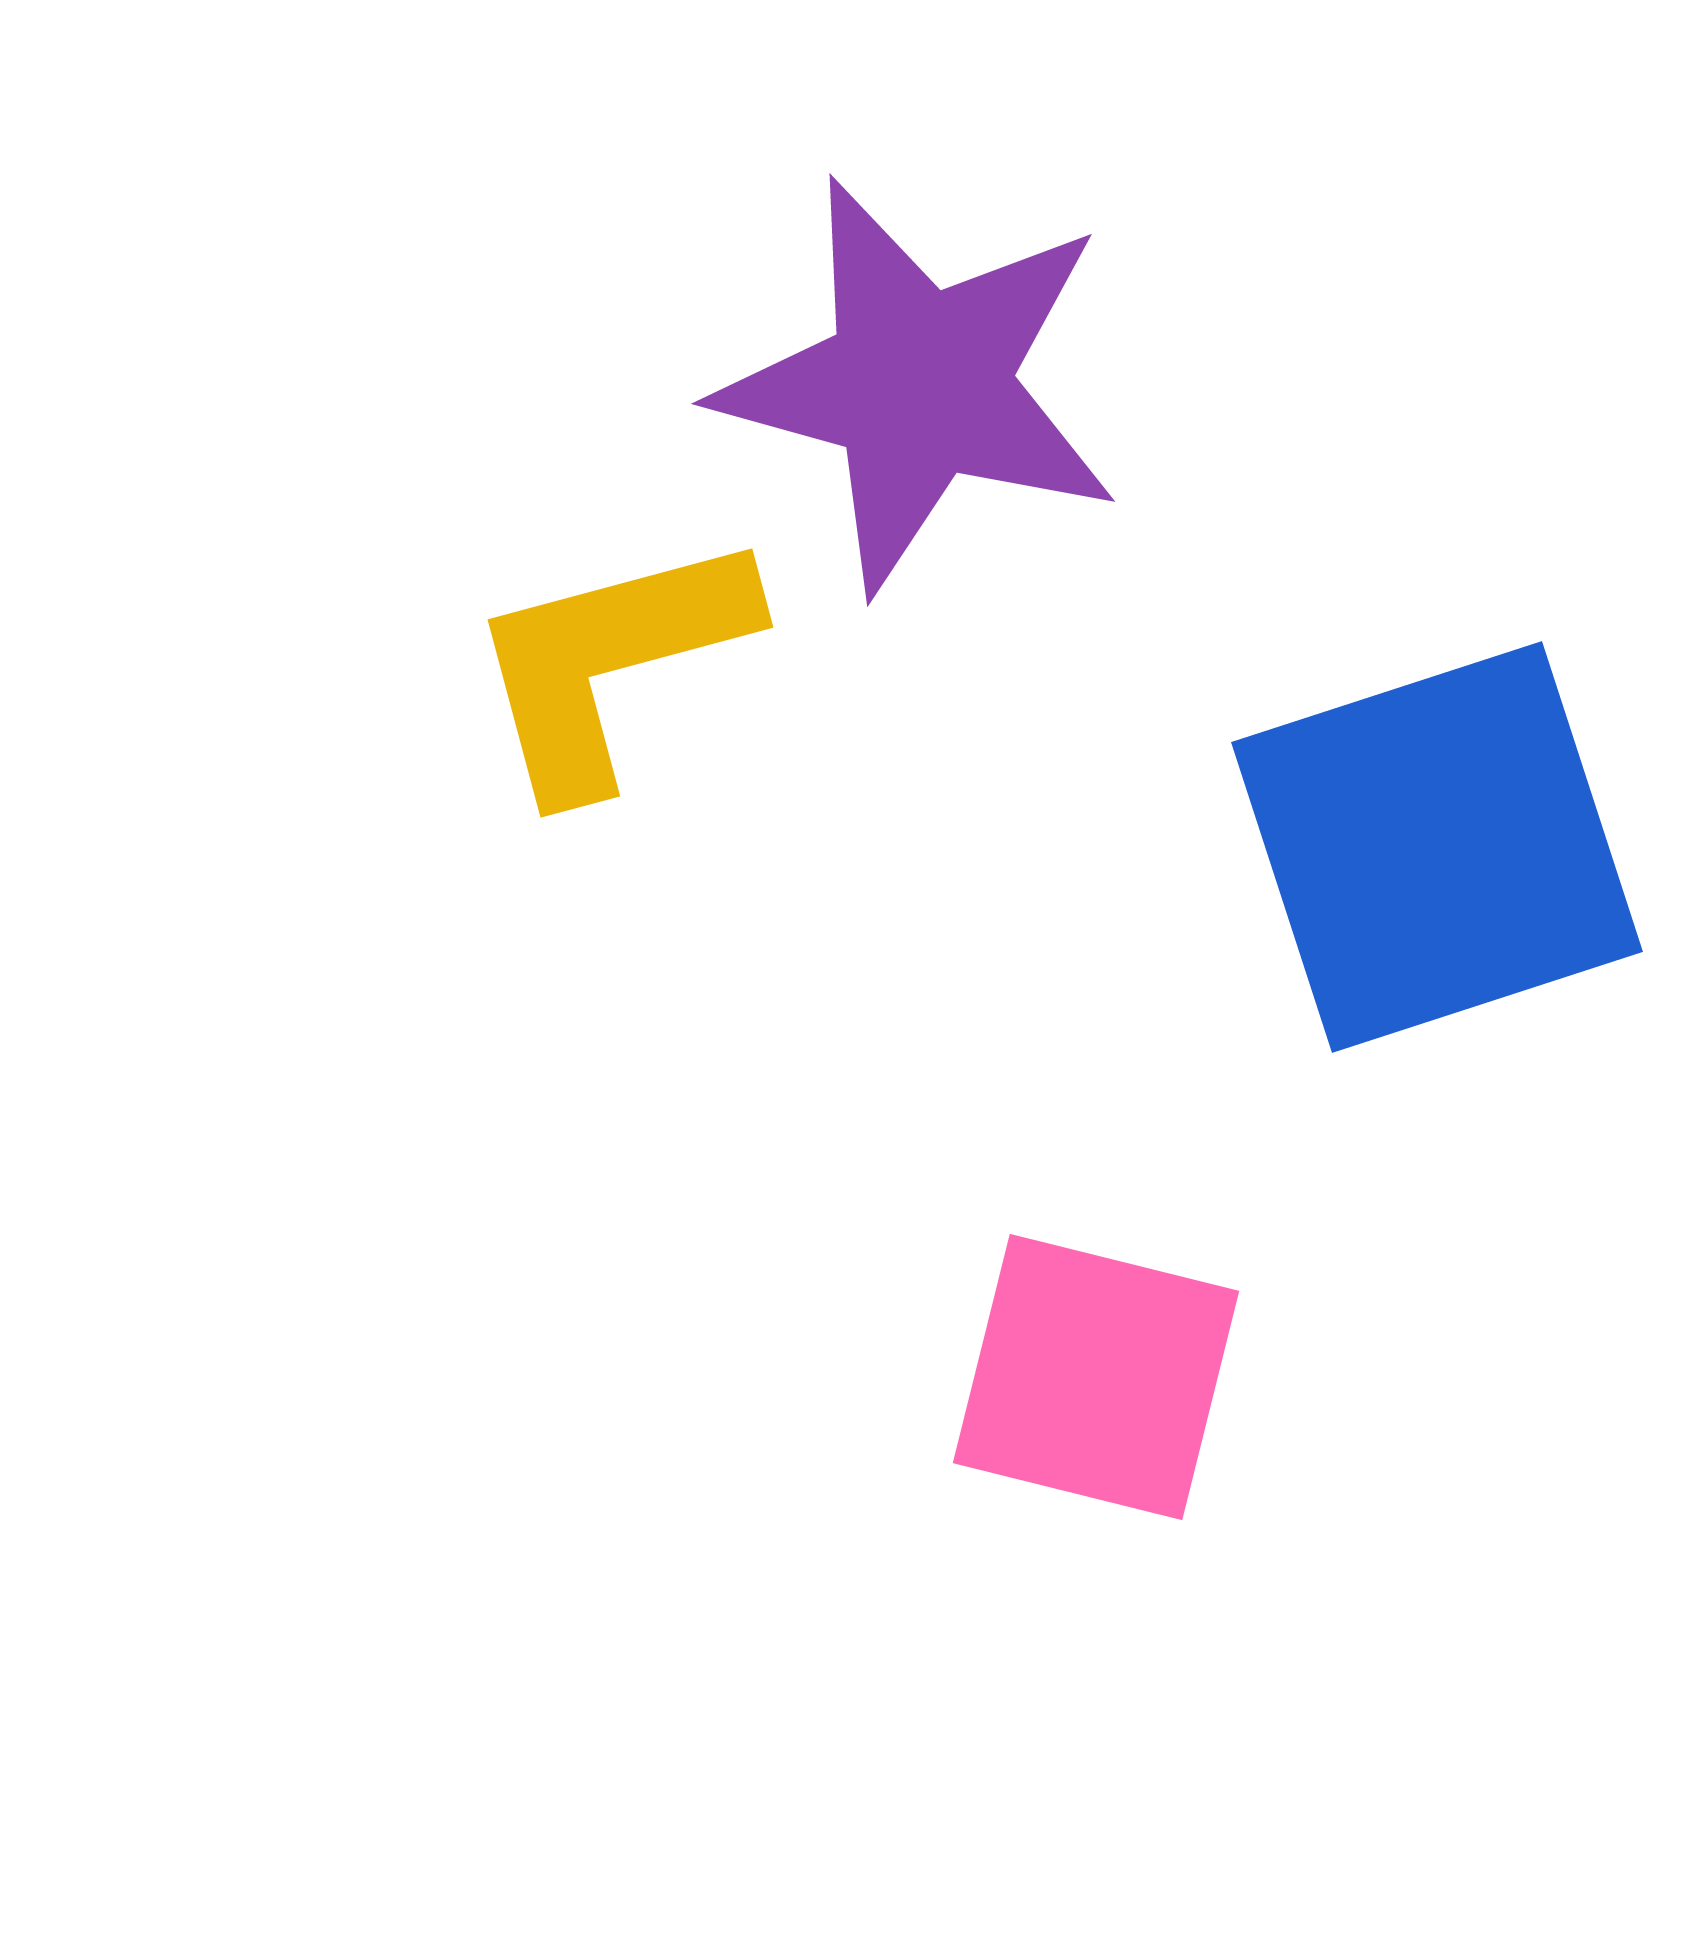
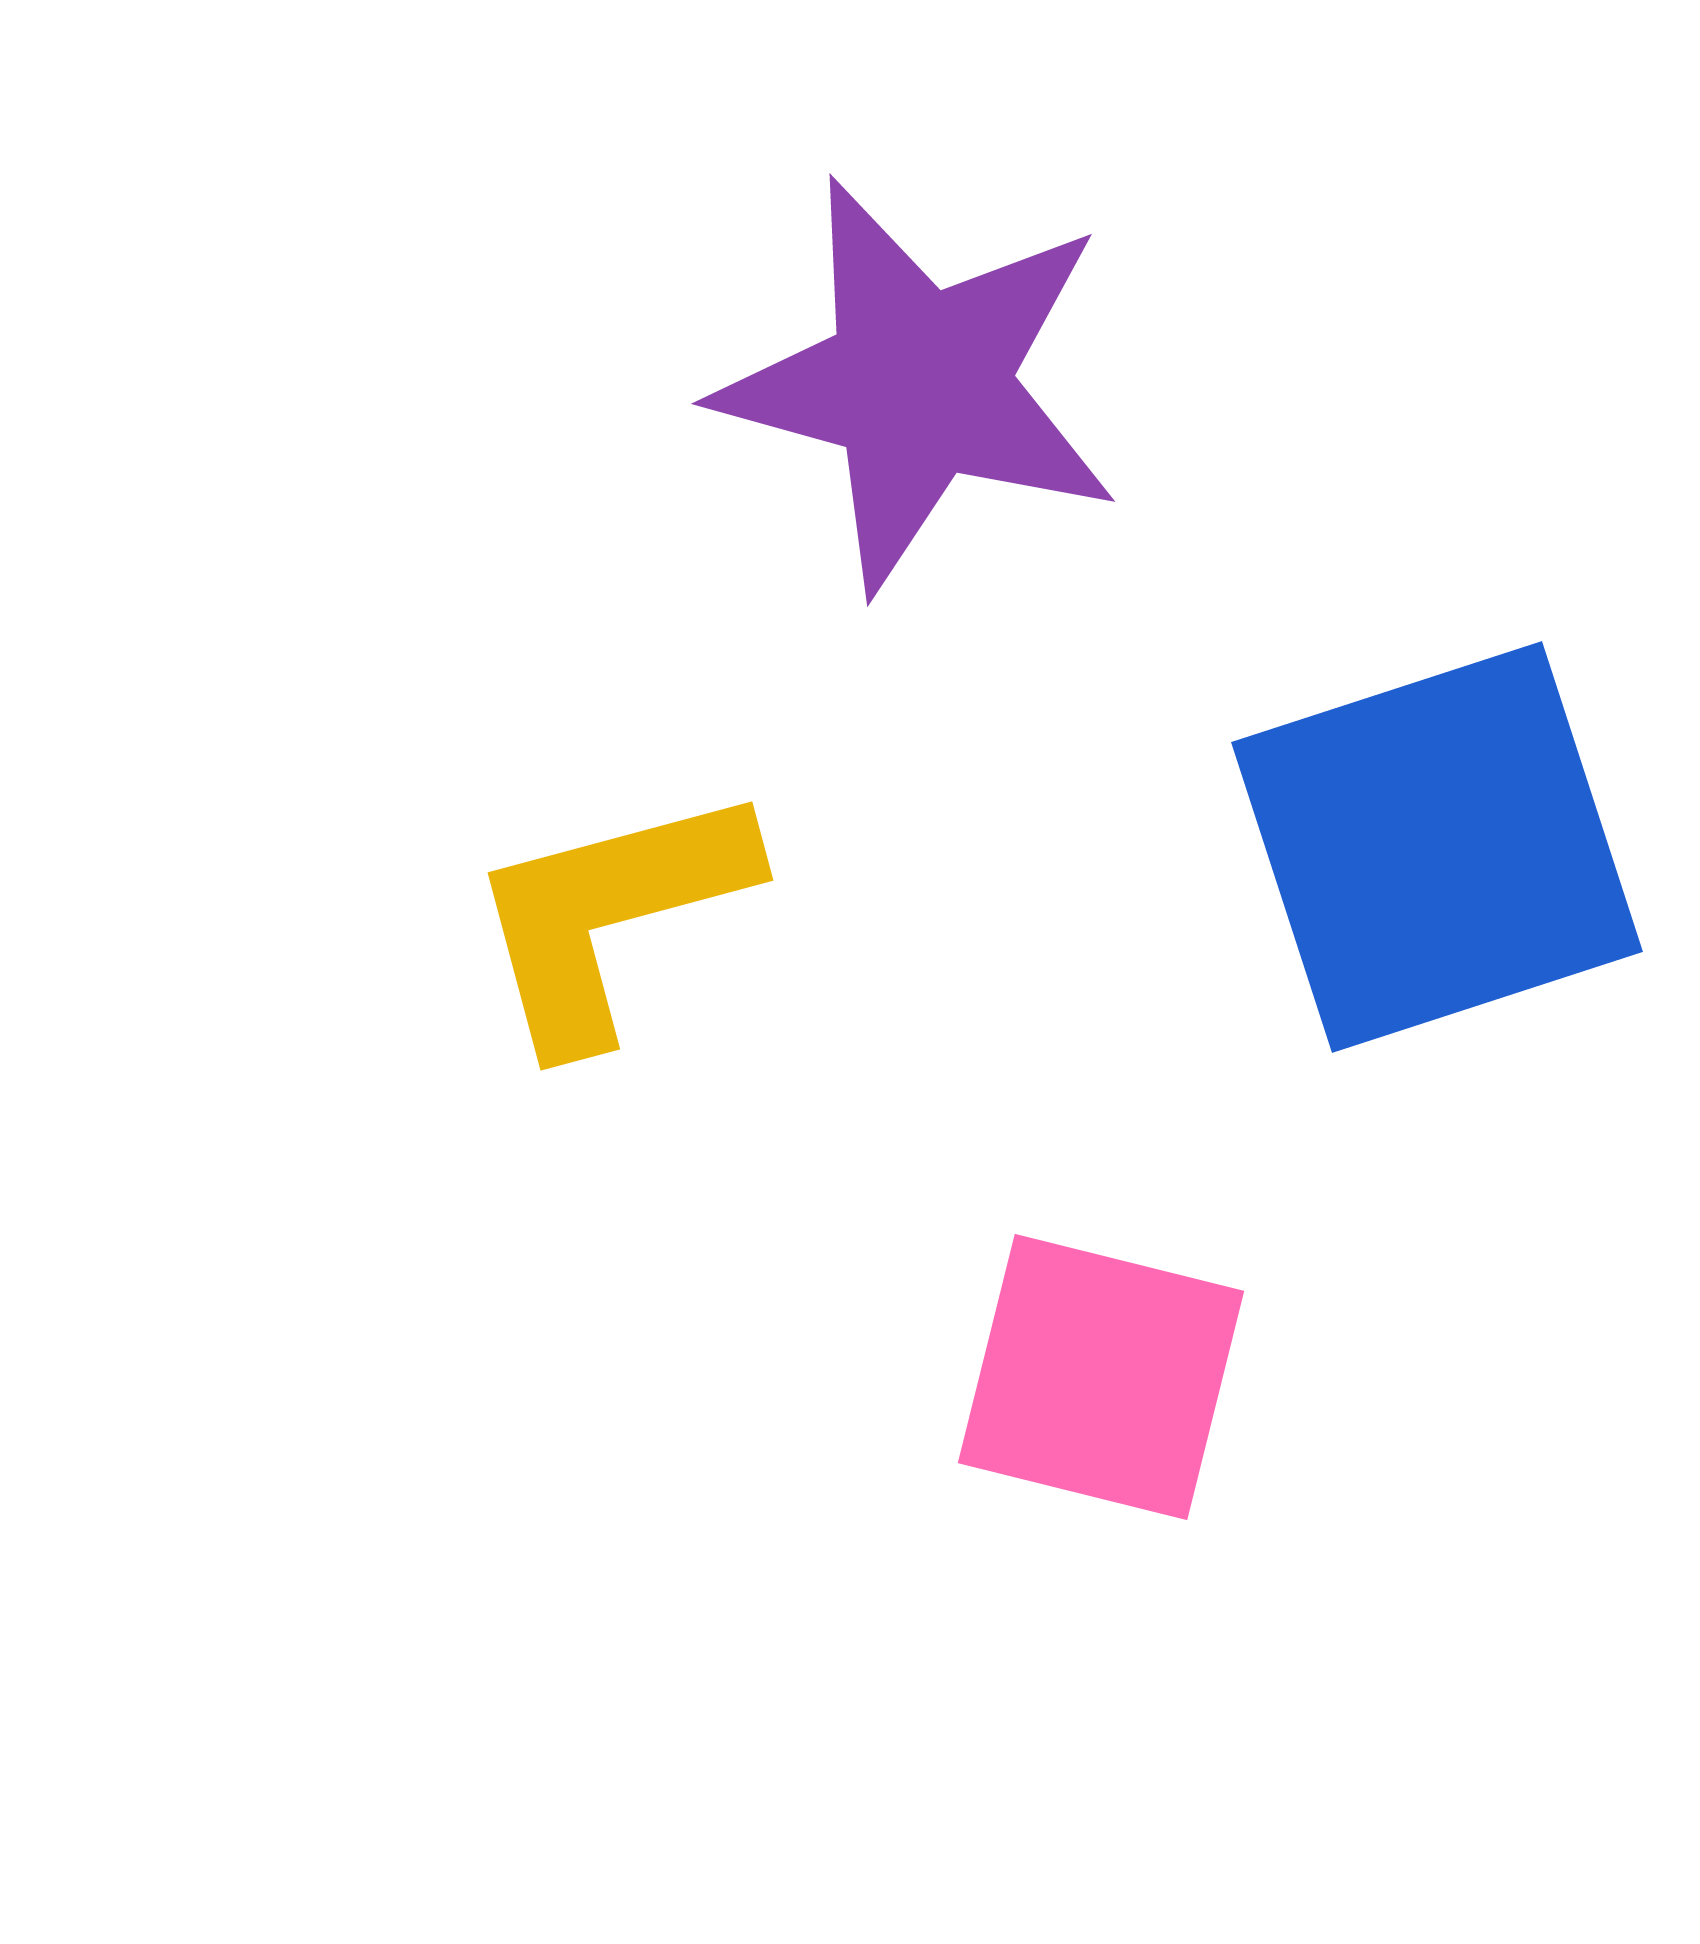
yellow L-shape: moved 253 px down
pink square: moved 5 px right
